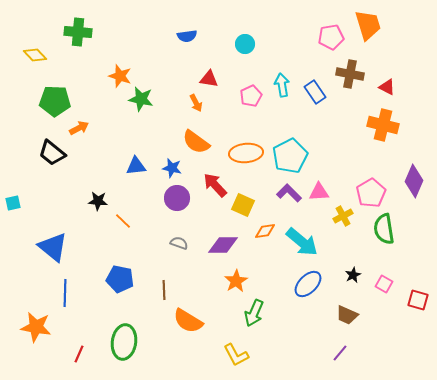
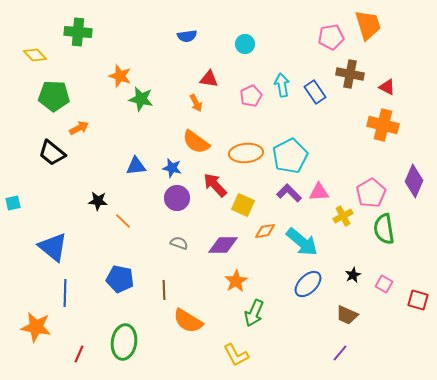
green pentagon at (55, 101): moved 1 px left, 5 px up
